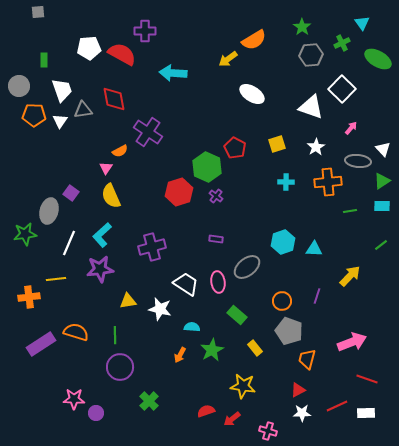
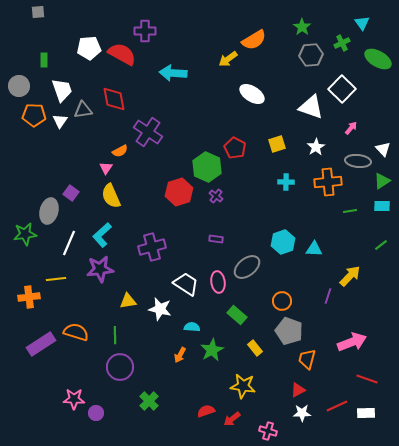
purple line at (317, 296): moved 11 px right
